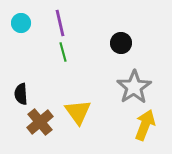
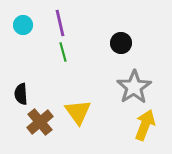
cyan circle: moved 2 px right, 2 px down
